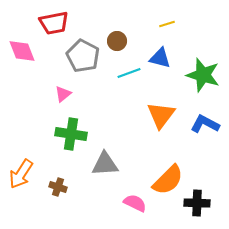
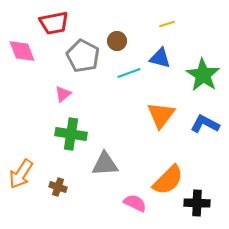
green star: rotated 16 degrees clockwise
